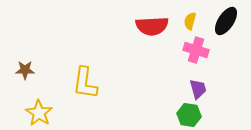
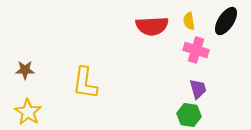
yellow semicircle: moved 1 px left; rotated 24 degrees counterclockwise
yellow star: moved 11 px left, 1 px up
